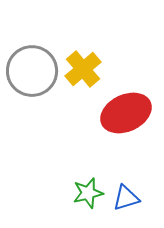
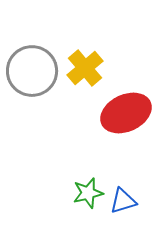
yellow cross: moved 2 px right, 1 px up
blue triangle: moved 3 px left, 3 px down
